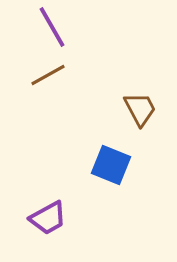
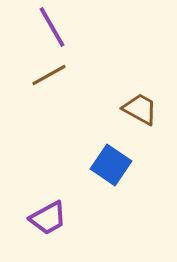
brown line: moved 1 px right
brown trapezoid: rotated 33 degrees counterclockwise
blue square: rotated 12 degrees clockwise
